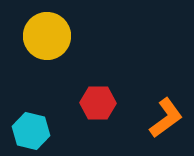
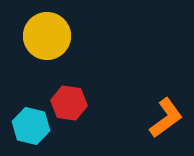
red hexagon: moved 29 px left; rotated 8 degrees clockwise
cyan hexagon: moved 5 px up
